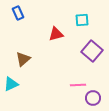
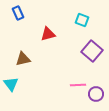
cyan square: rotated 24 degrees clockwise
red triangle: moved 8 px left
brown triangle: rotated 28 degrees clockwise
cyan triangle: rotated 42 degrees counterclockwise
purple circle: moved 3 px right, 4 px up
